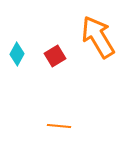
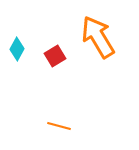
cyan diamond: moved 5 px up
orange line: rotated 10 degrees clockwise
